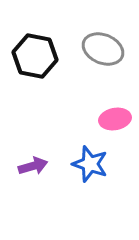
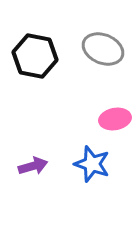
blue star: moved 2 px right
